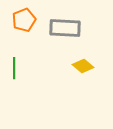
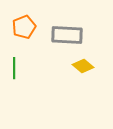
orange pentagon: moved 7 px down
gray rectangle: moved 2 px right, 7 px down
